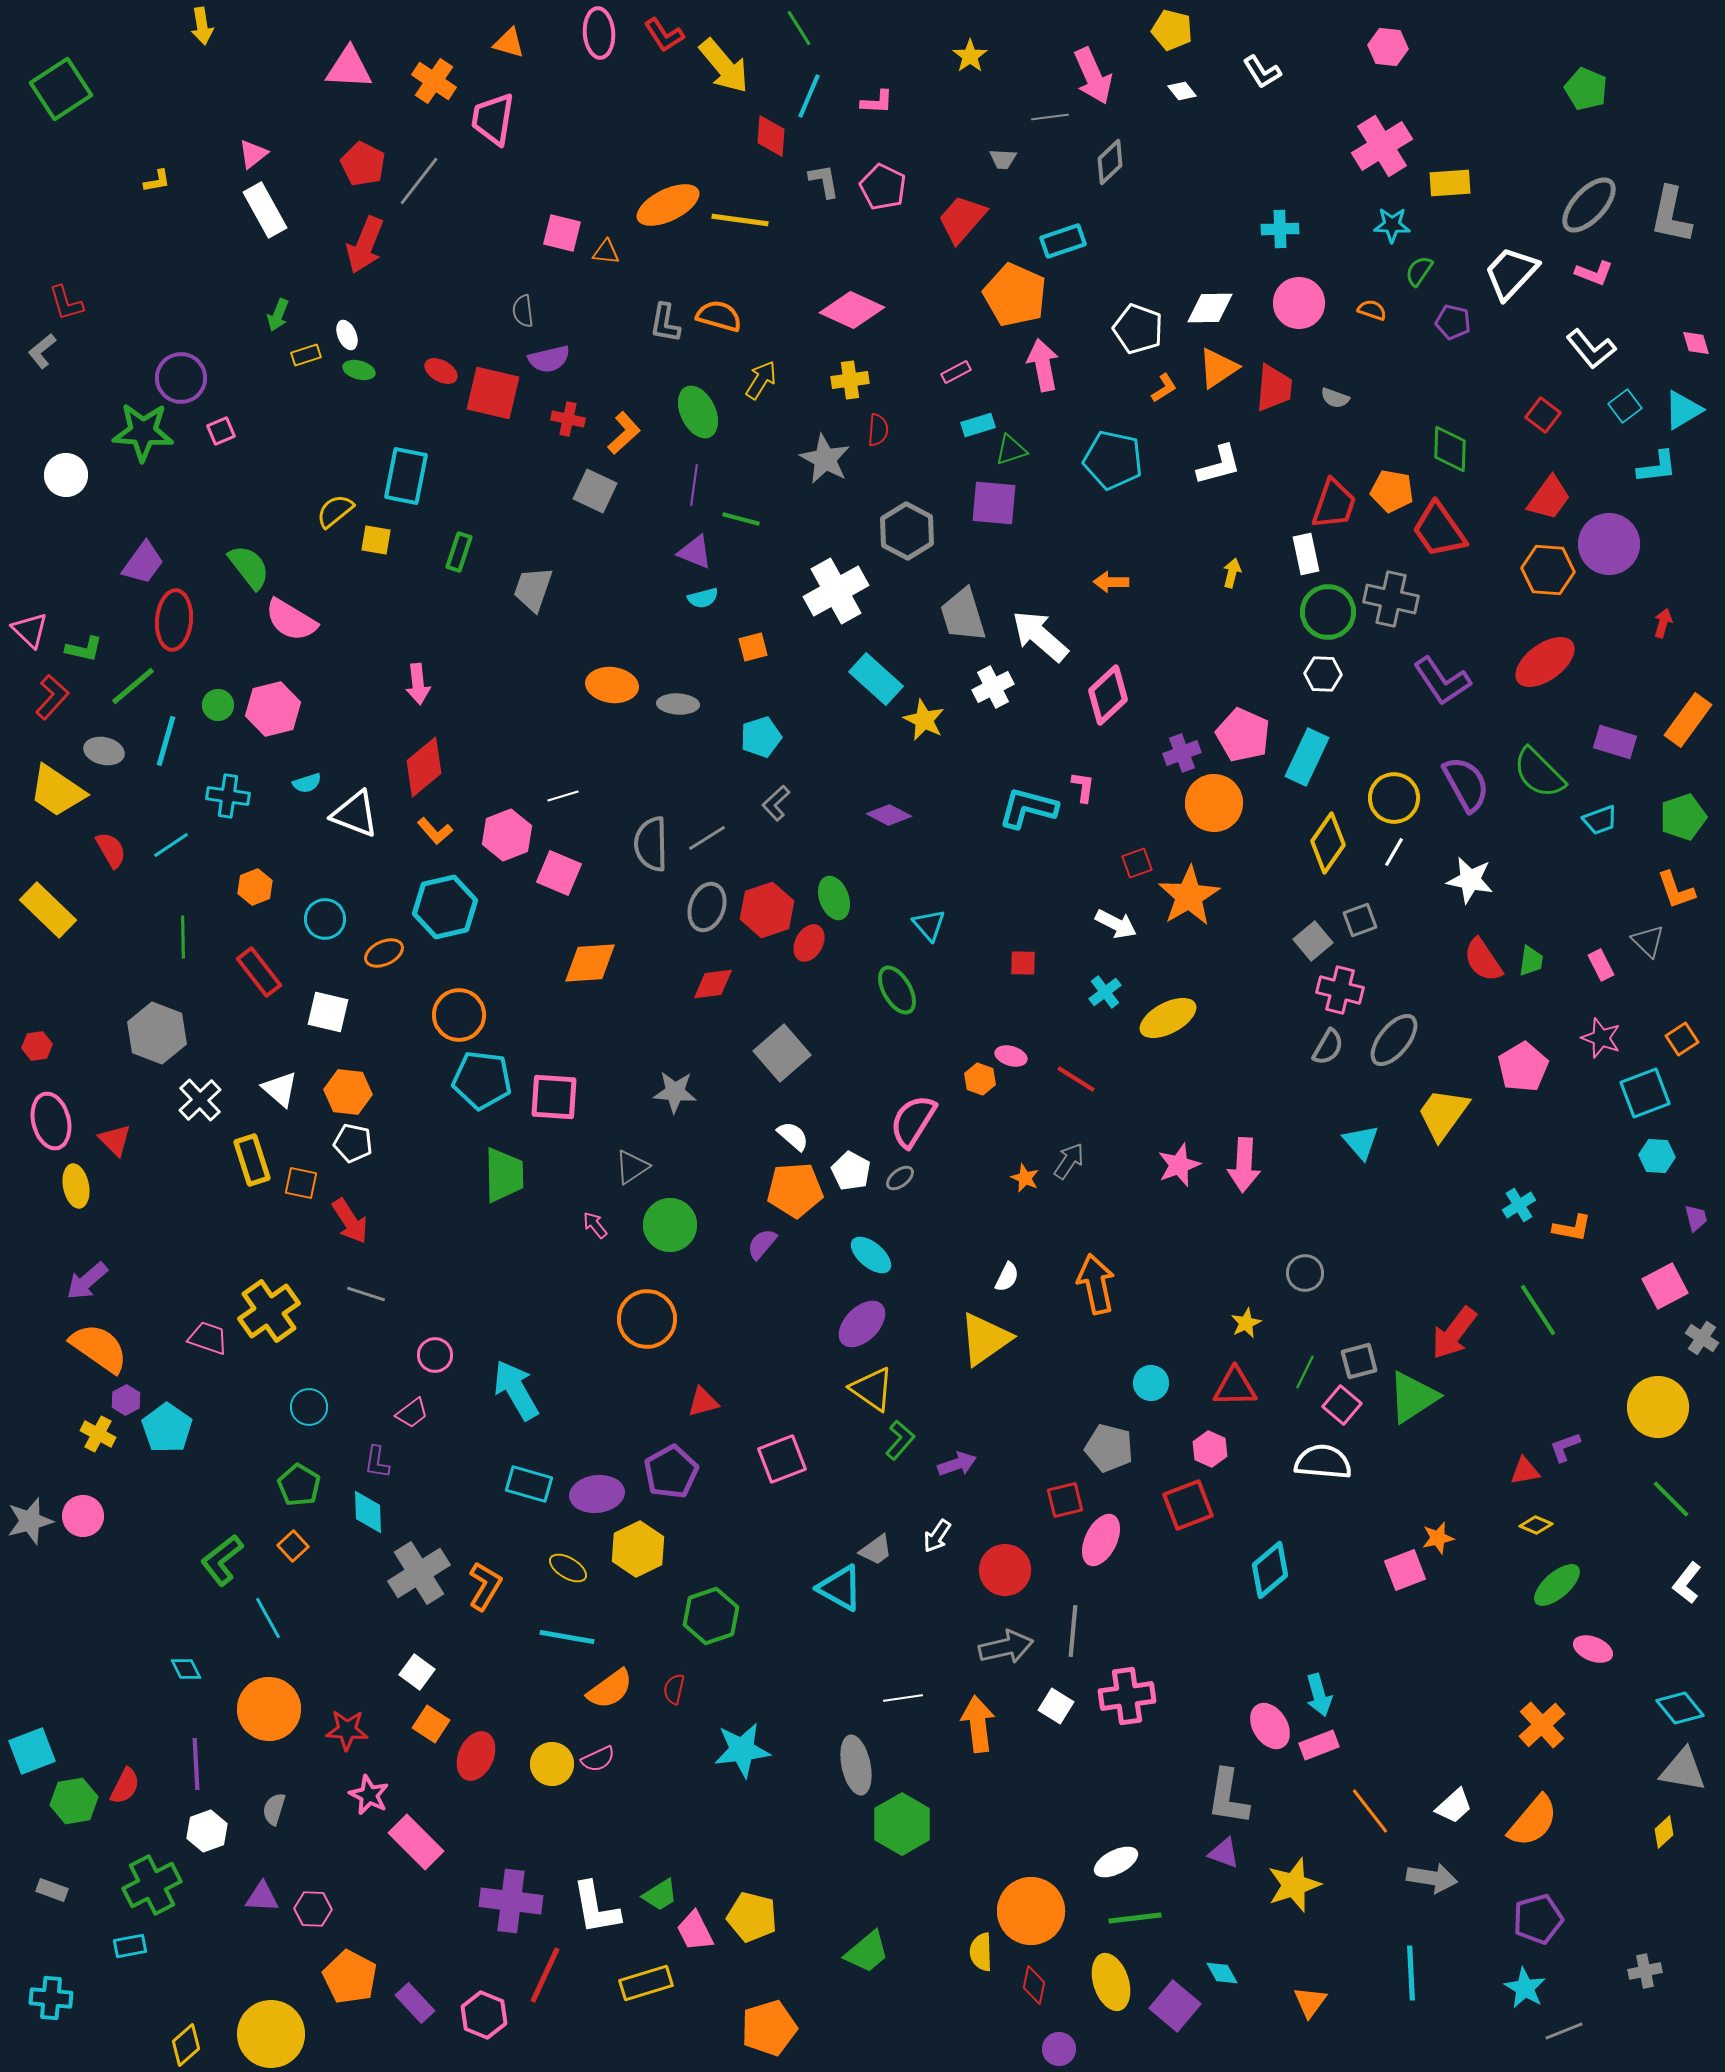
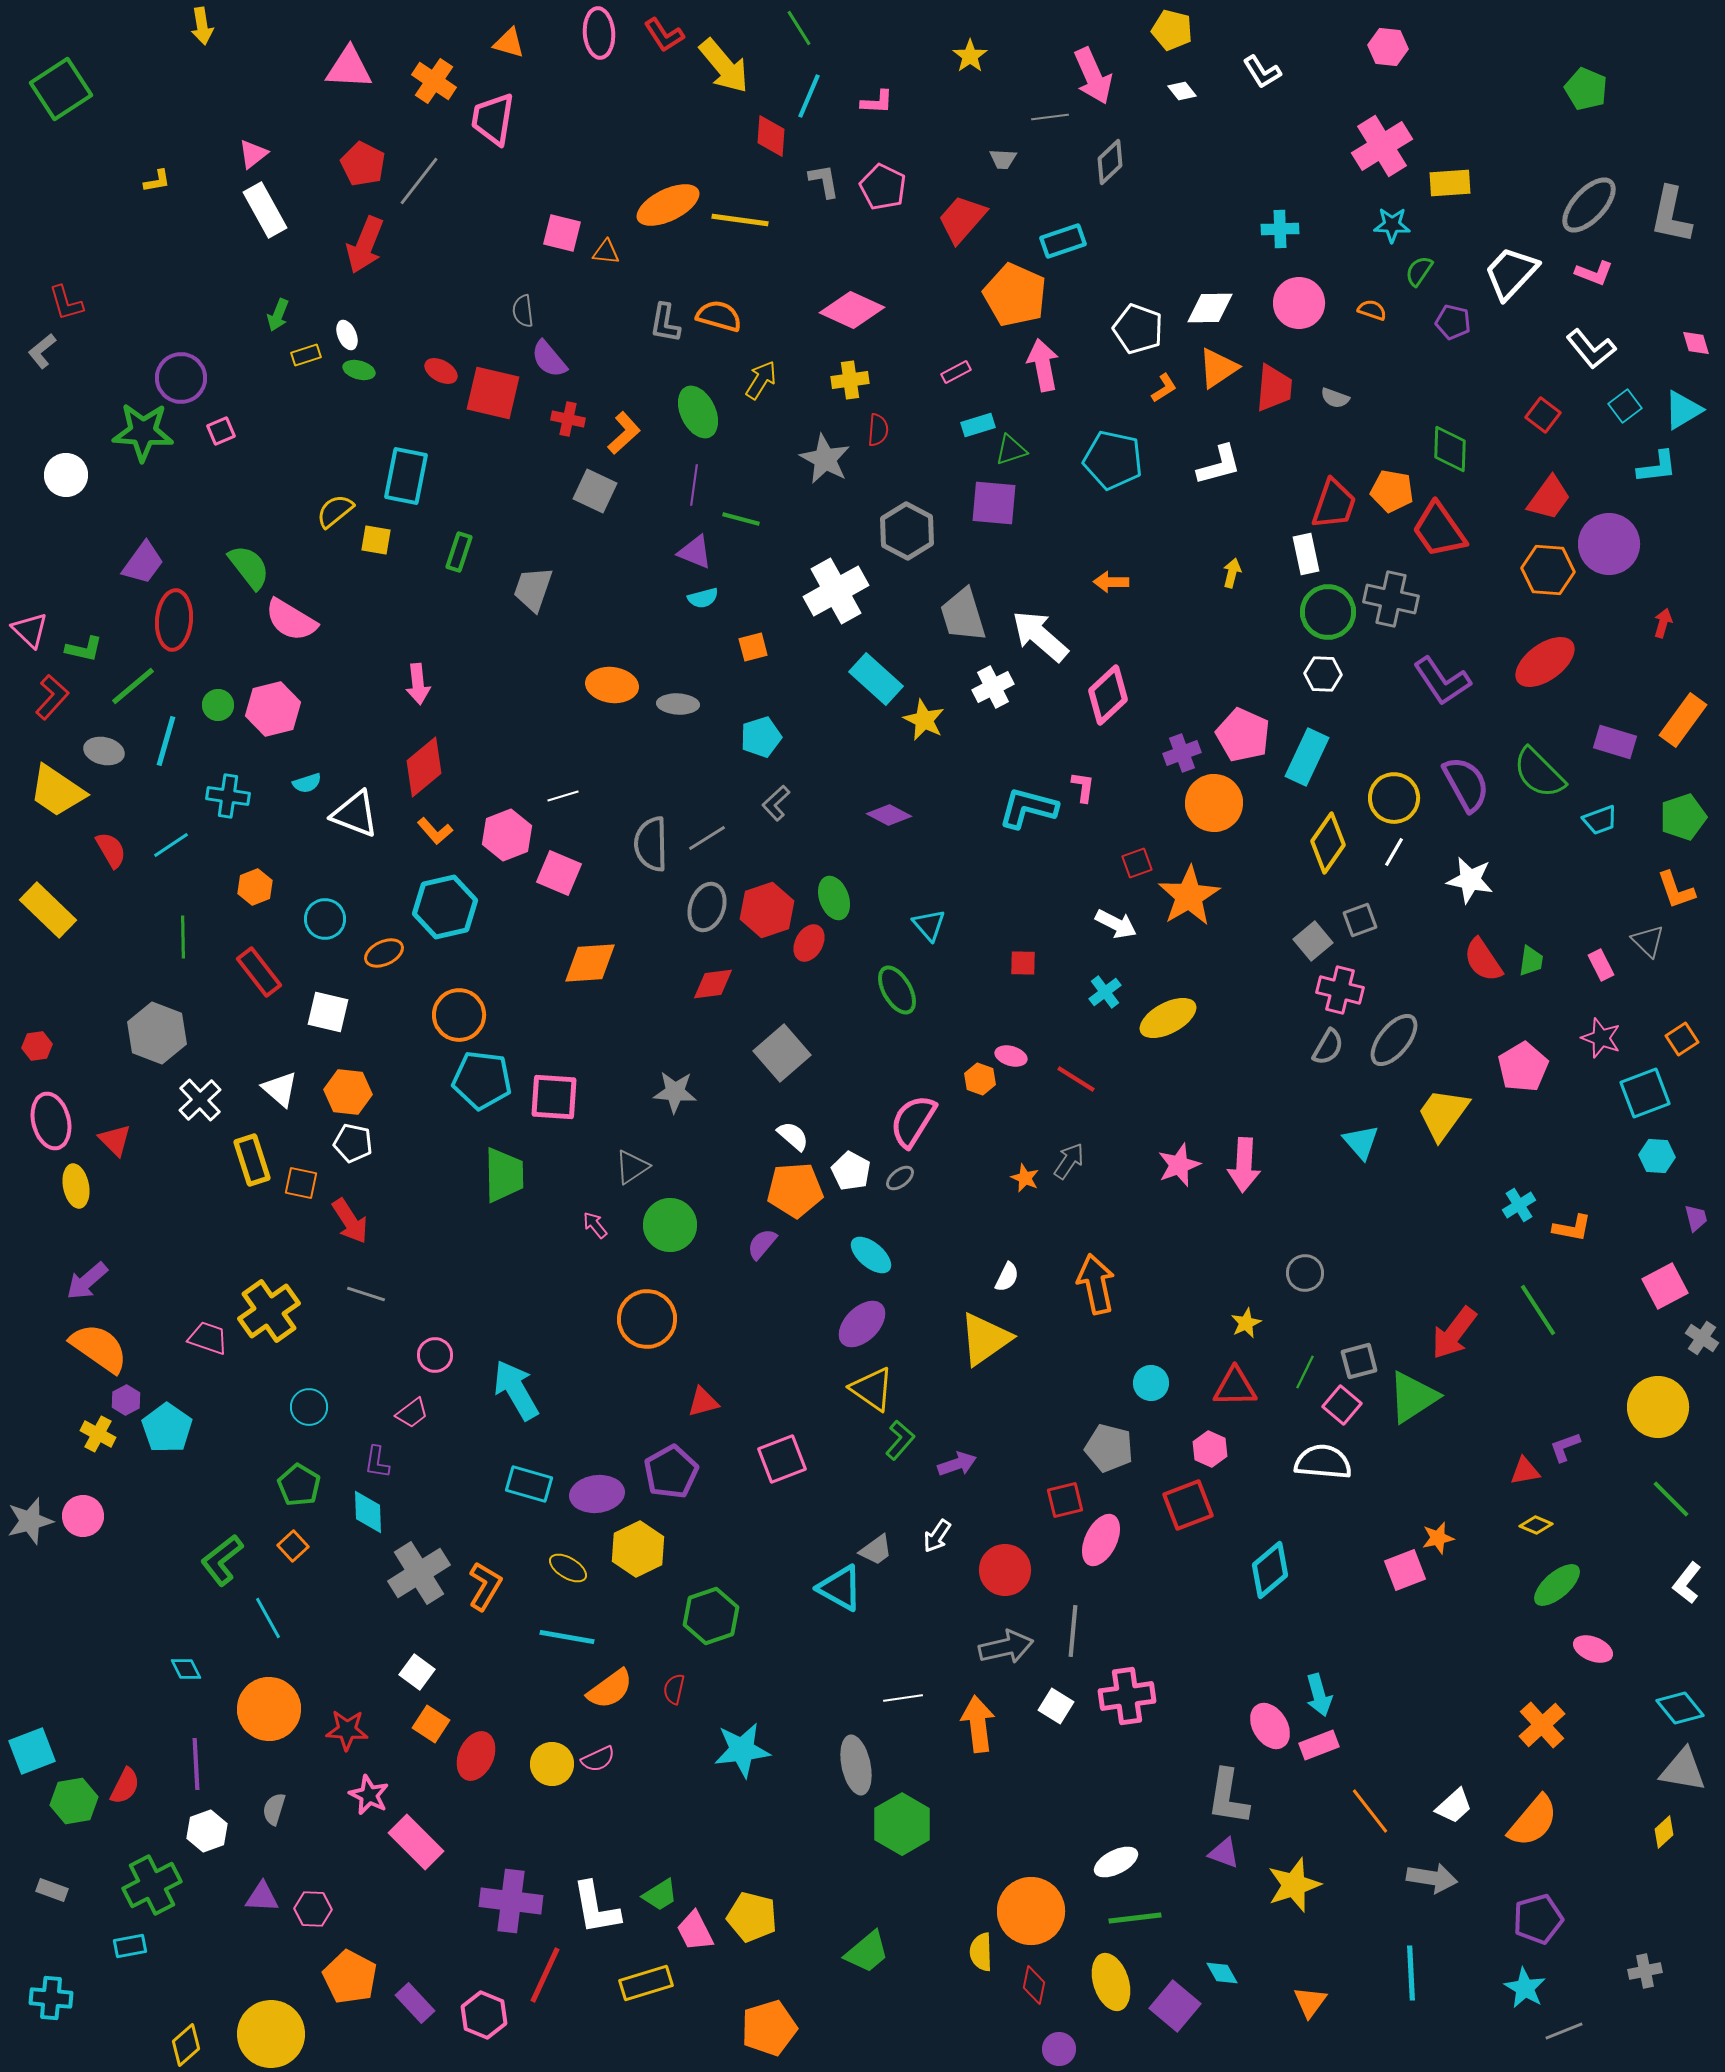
purple semicircle at (549, 359): rotated 63 degrees clockwise
orange rectangle at (1688, 720): moved 5 px left
